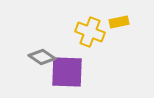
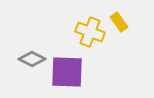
yellow rectangle: rotated 66 degrees clockwise
gray diamond: moved 10 px left, 2 px down; rotated 8 degrees counterclockwise
